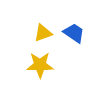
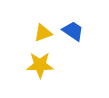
blue trapezoid: moved 1 px left, 2 px up
